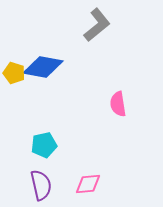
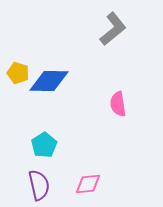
gray L-shape: moved 16 px right, 4 px down
blue diamond: moved 6 px right, 14 px down; rotated 9 degrees counterclockwise
yellow pentagon: moved 4 px right
cyan pentagon: rotated 20 degrees counterclockwise
purple semicircle: moved 2 px left
